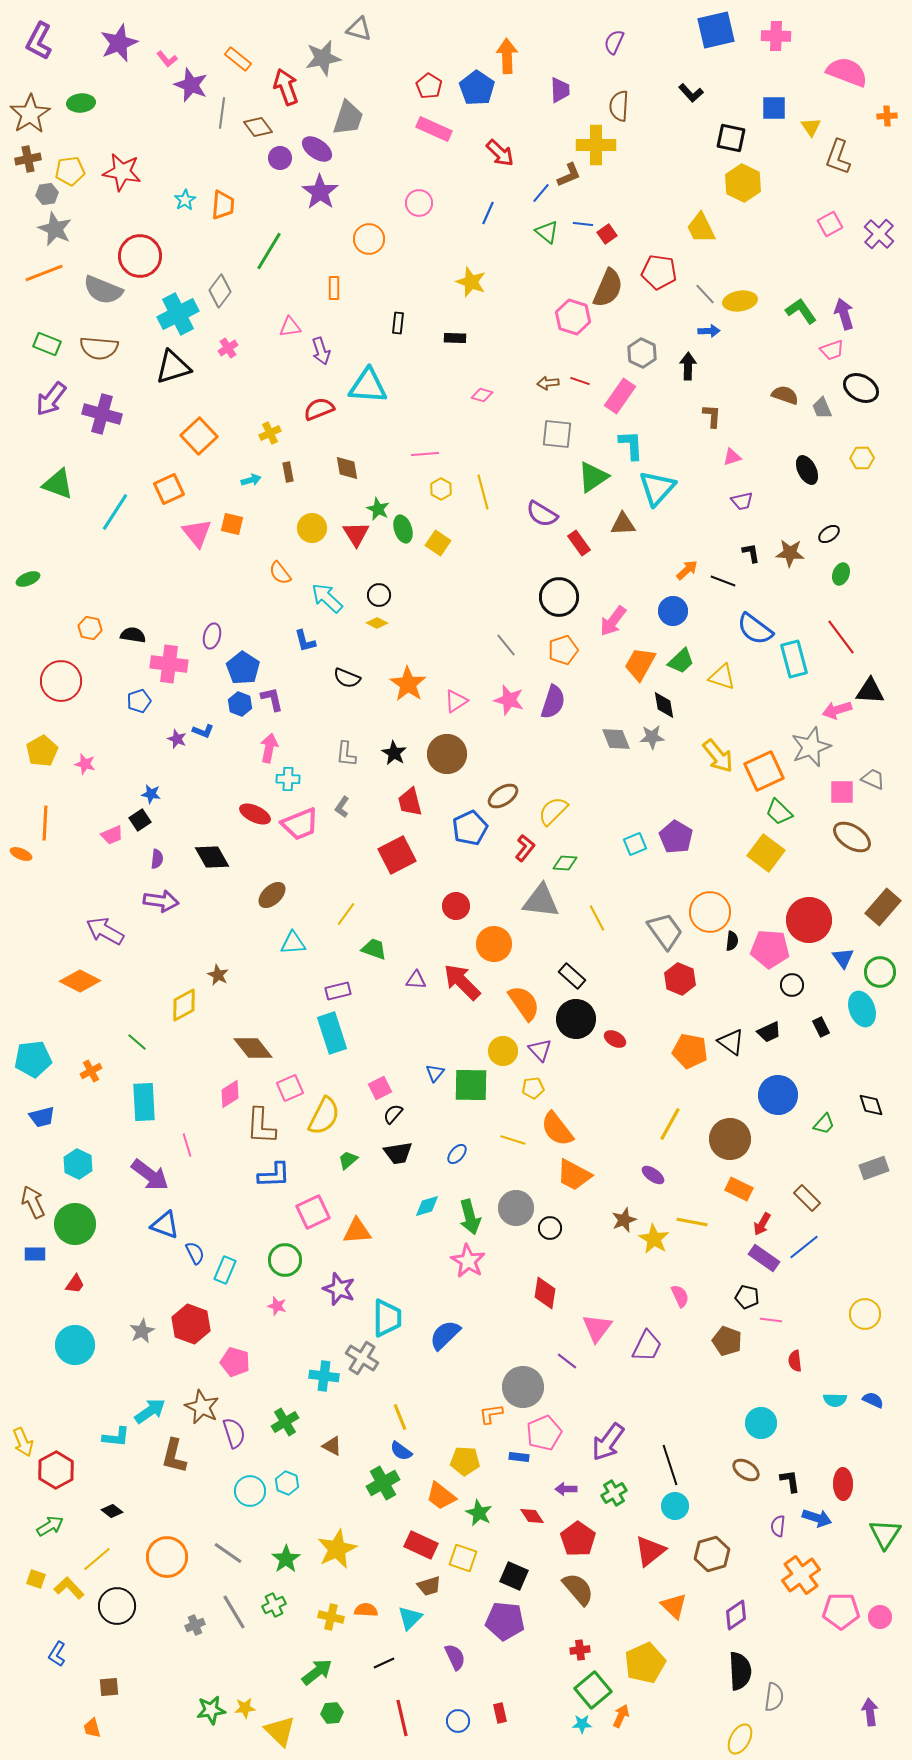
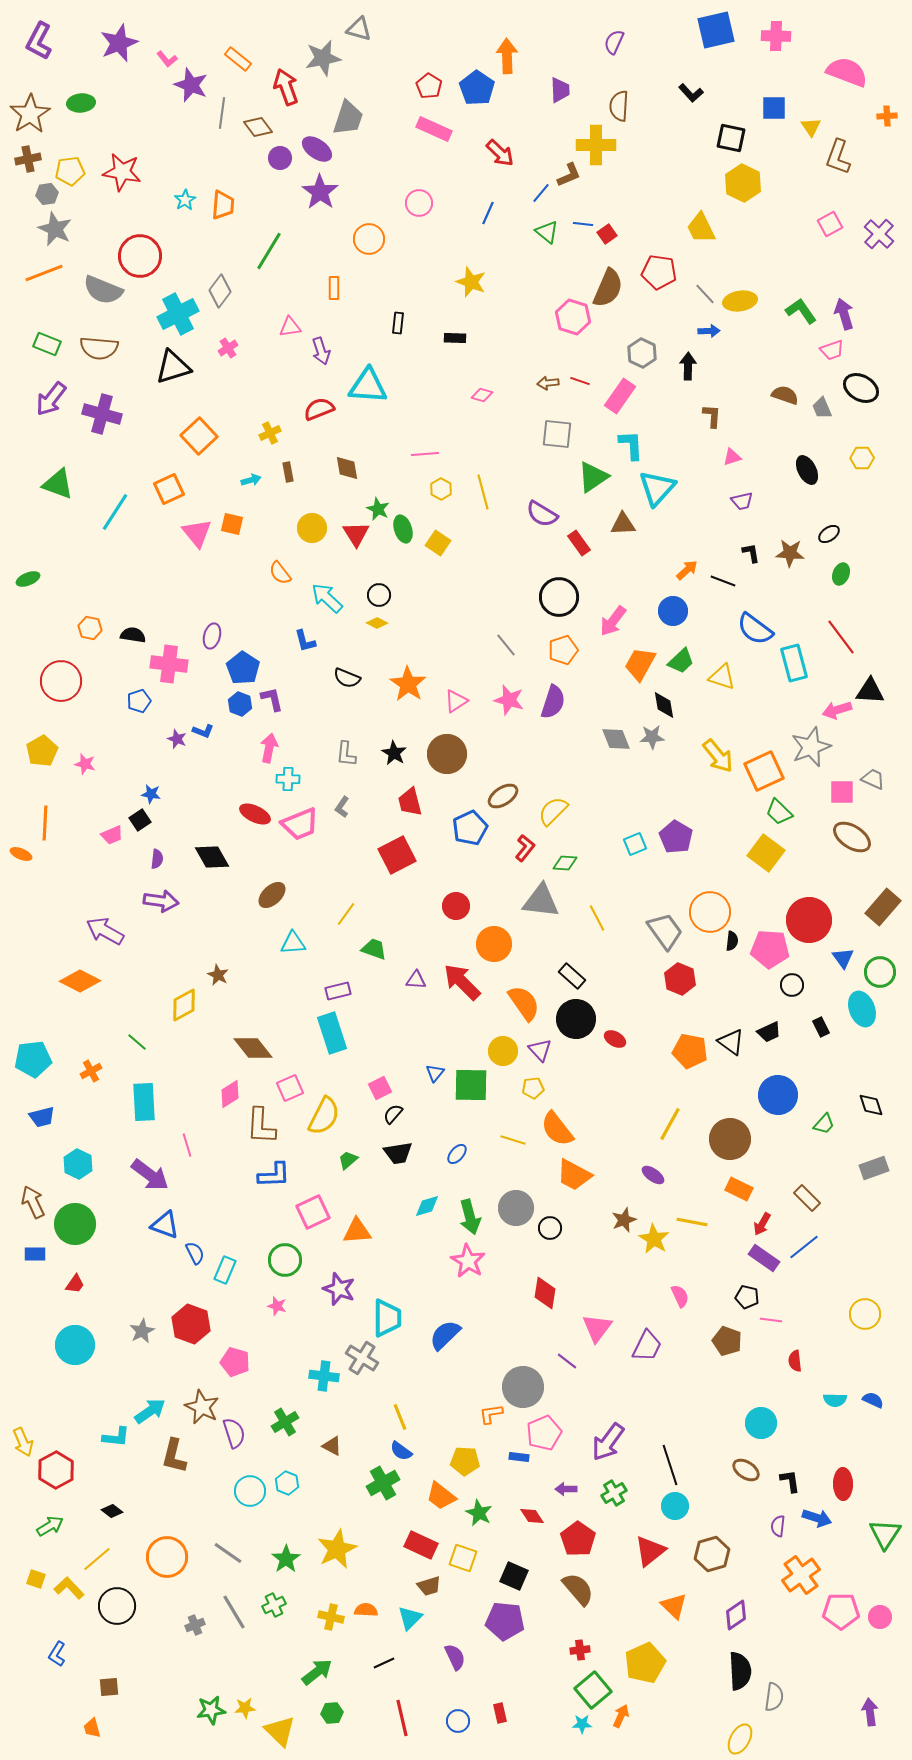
cyan rectangle at (794, 659): moved 4 px down
